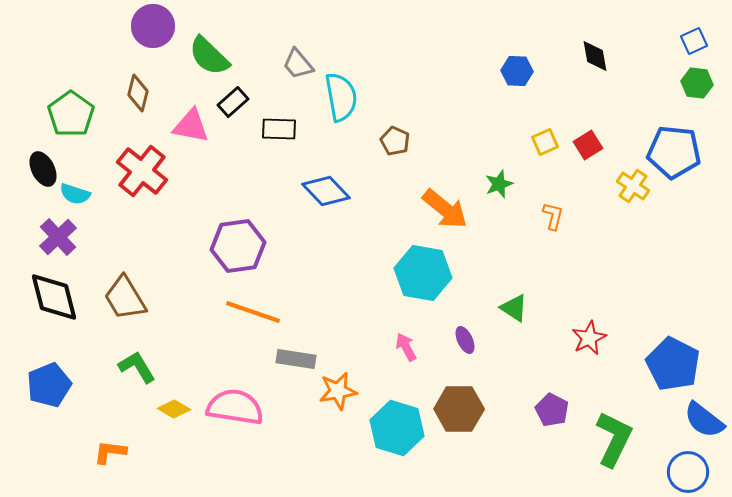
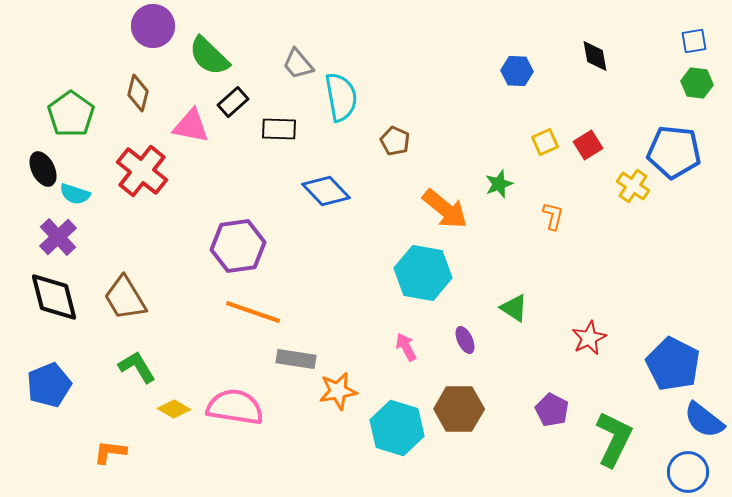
blue square at (694, 41): rotated 16 degrees clockwise
